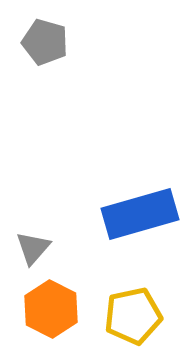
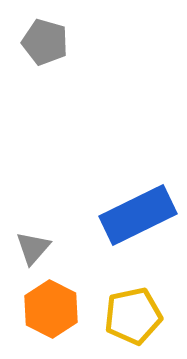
blue rectangle: moved 2 px left, 1 px down; rotated 10 degrees counterclockwise
